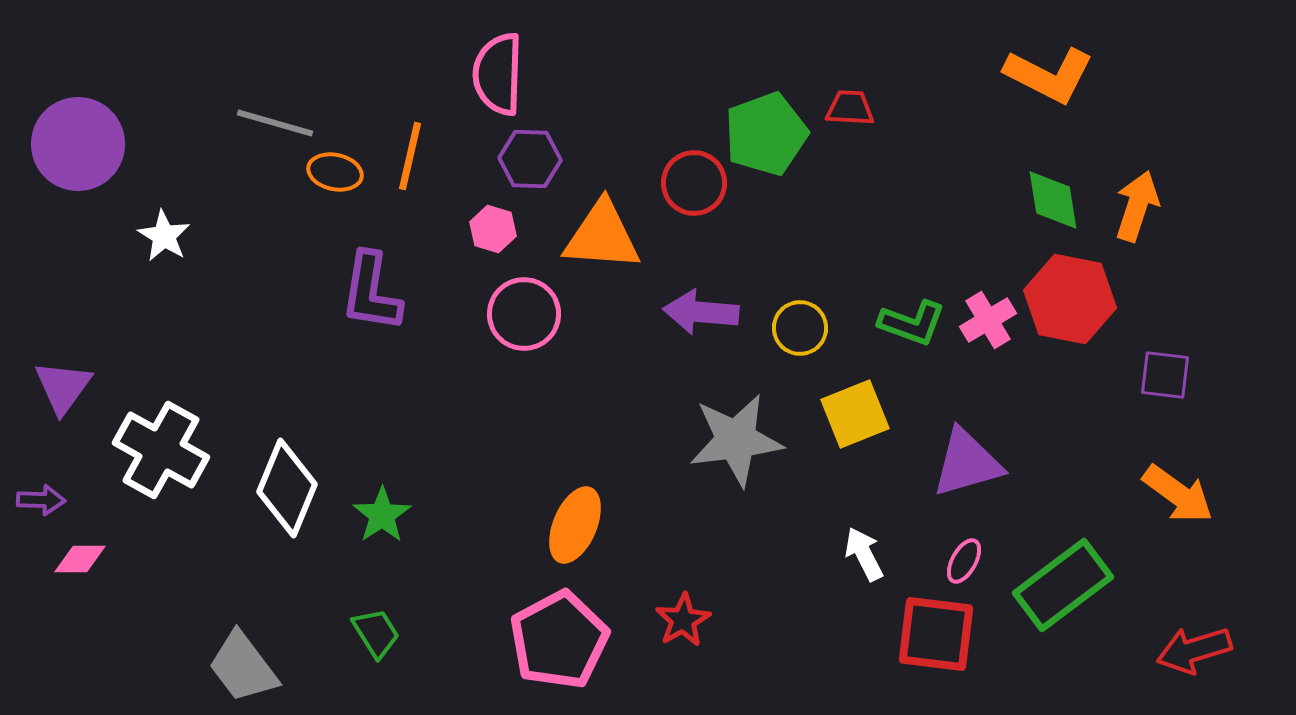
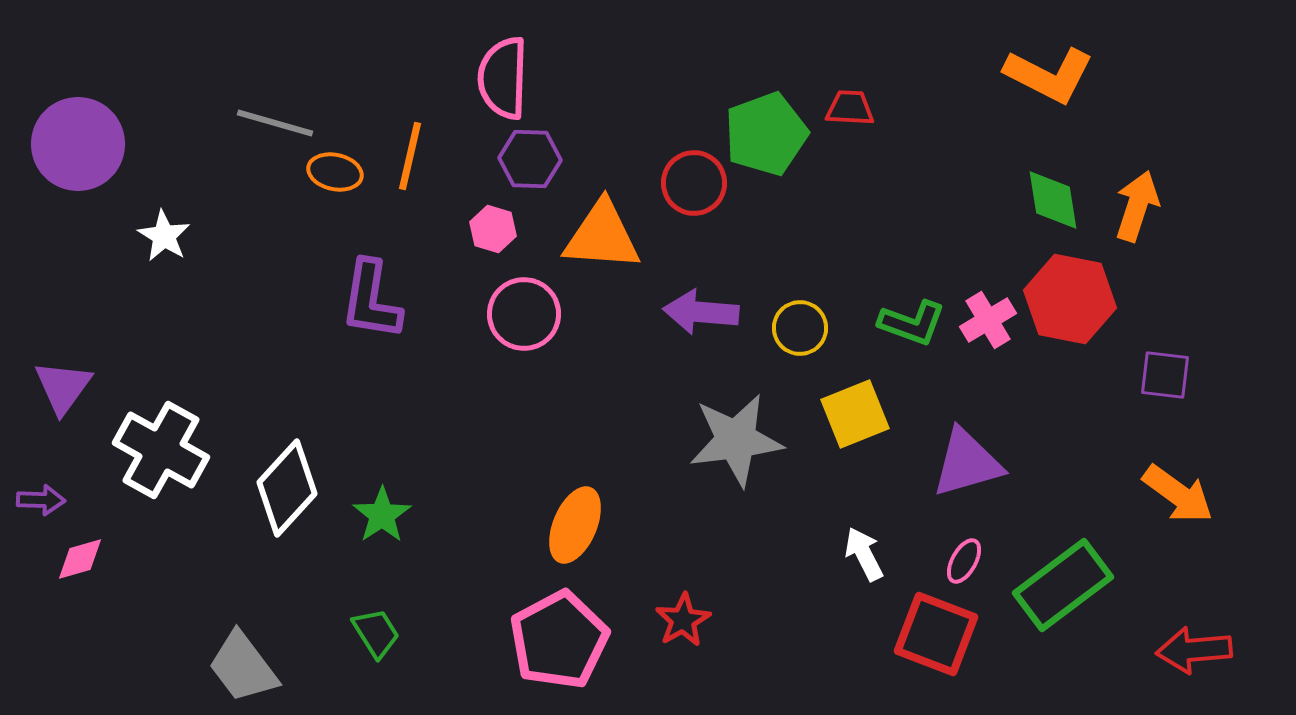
pink semicircle at (498, 74): moved 5 px right, 4 px down
purple L-shape at (371, 292): moved 8 px down
white diamond at (287, 488): rotated 20 degrees clockwise
pink diamond at (80, 559): rotated 16 degrees counterclockwise
red square at (936, 634): rotated 14 degrees clockwise
red arrow at (1194, 650): rotated 12 degrees clockwise
